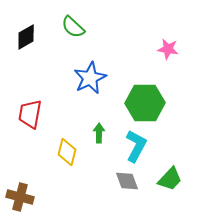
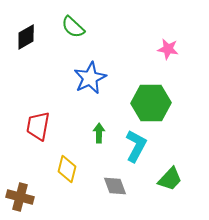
green hexagon: moved 6 px right
red trapezoid: moved 8 px right, 12 px down
yellow diamond: moved 17 px down
gray diamond: moved 12 px left, 5 px down
